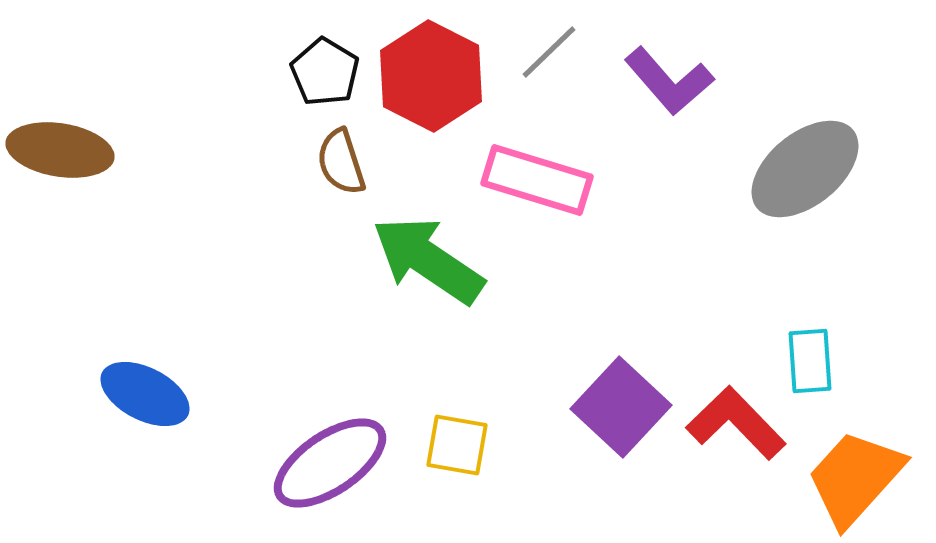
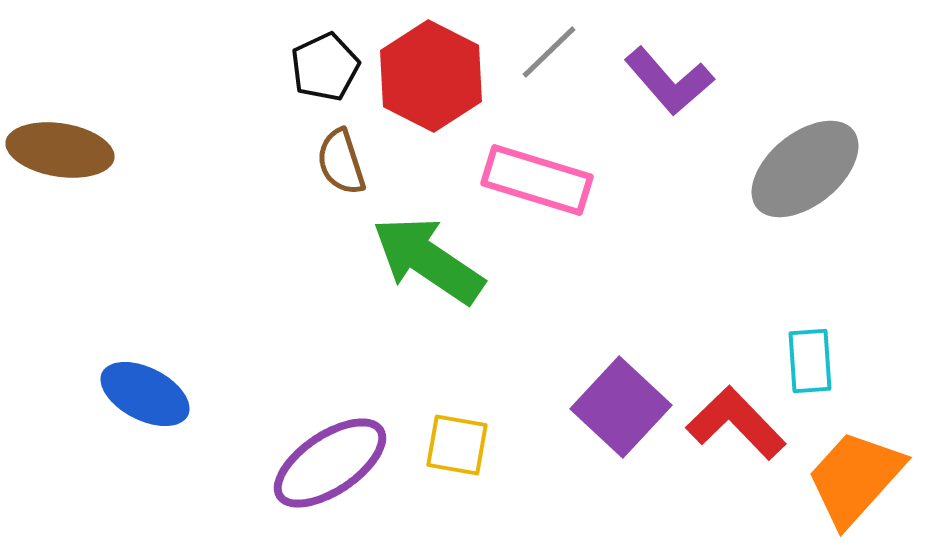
black pentagon: moved 5 px up; rotated 16 degrees clockwise
